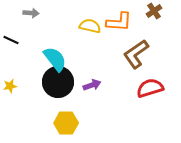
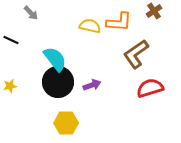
gray arrow: rotated 42 degrees clockwise
